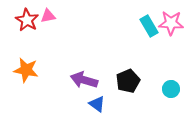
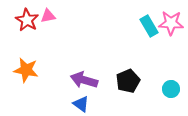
blue triangle: moved 16 px left
